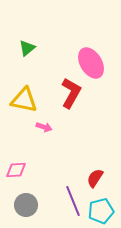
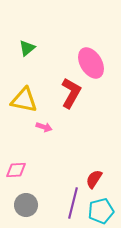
red semicircle: moved 1 px left, 1 px down
purple line: moved 2 px down; rotated 36 degrees clockwise
